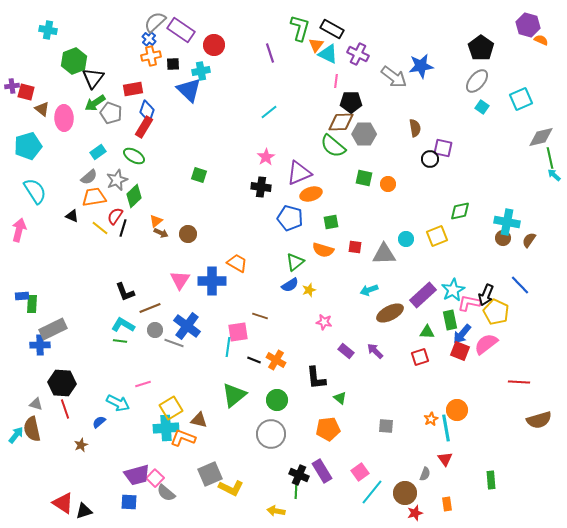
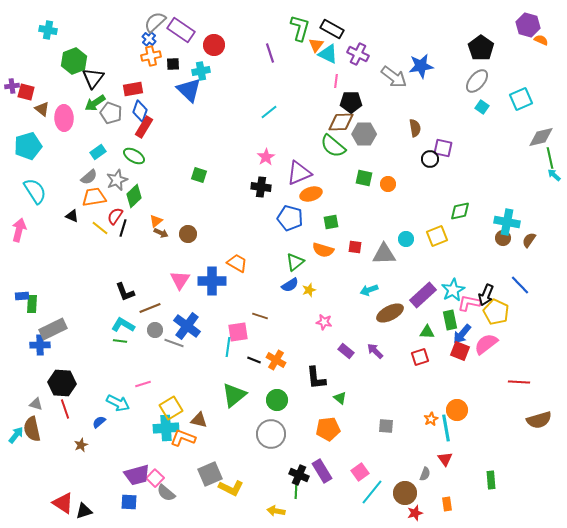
blue diamond at (147, 111): moved 7 px left
